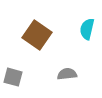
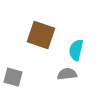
cyan semicircle: moved 11 px left, 21 px down
brown square: moved 4 px right; rotated 16 degrees counterclockwise
